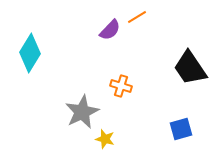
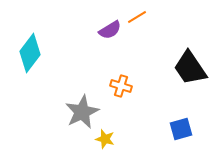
purple semicircle: rotated 15 degrees clockwise
cyan diamond: rotated 6 degrees clockwise
